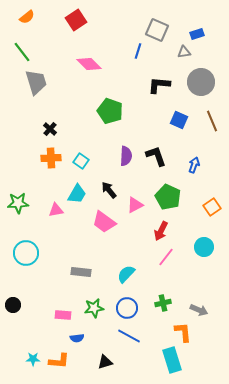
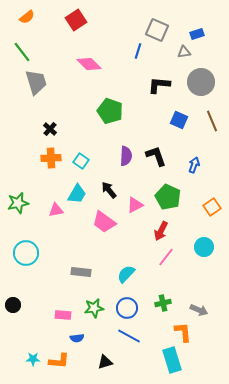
green star at (18, 203): rotated 10 degrees counterclockwise
